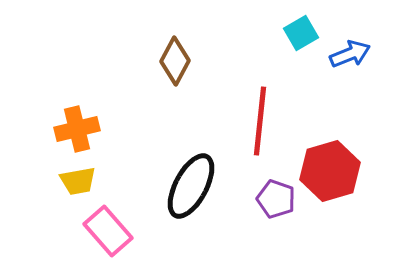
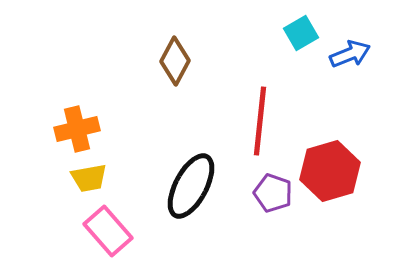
yellow trapezoid: moved 11 px right, 3 px up
purple pentagon: moved 3 px left, 6 px up
